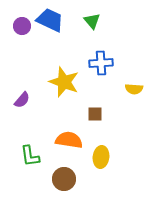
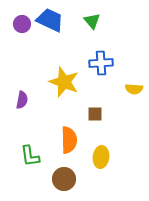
purple circle: moved 2 px up
purple semicircle: rotated 30 degrees counterclockwise
orange semicircle: rotated 80 degrees clockwise
